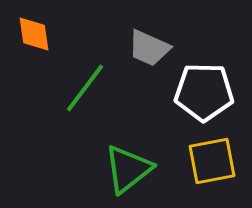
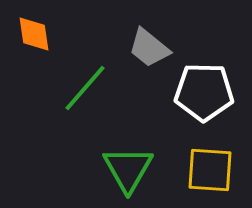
gray trapezoid: rotated 15 degrees clockwise
green line: rotated 4 degrees clockwise
yellow square: moved 2 px left, 9 px down; rotated 15 degrees clockwise
green triangle: rotated 22 degrees counterclockwise
